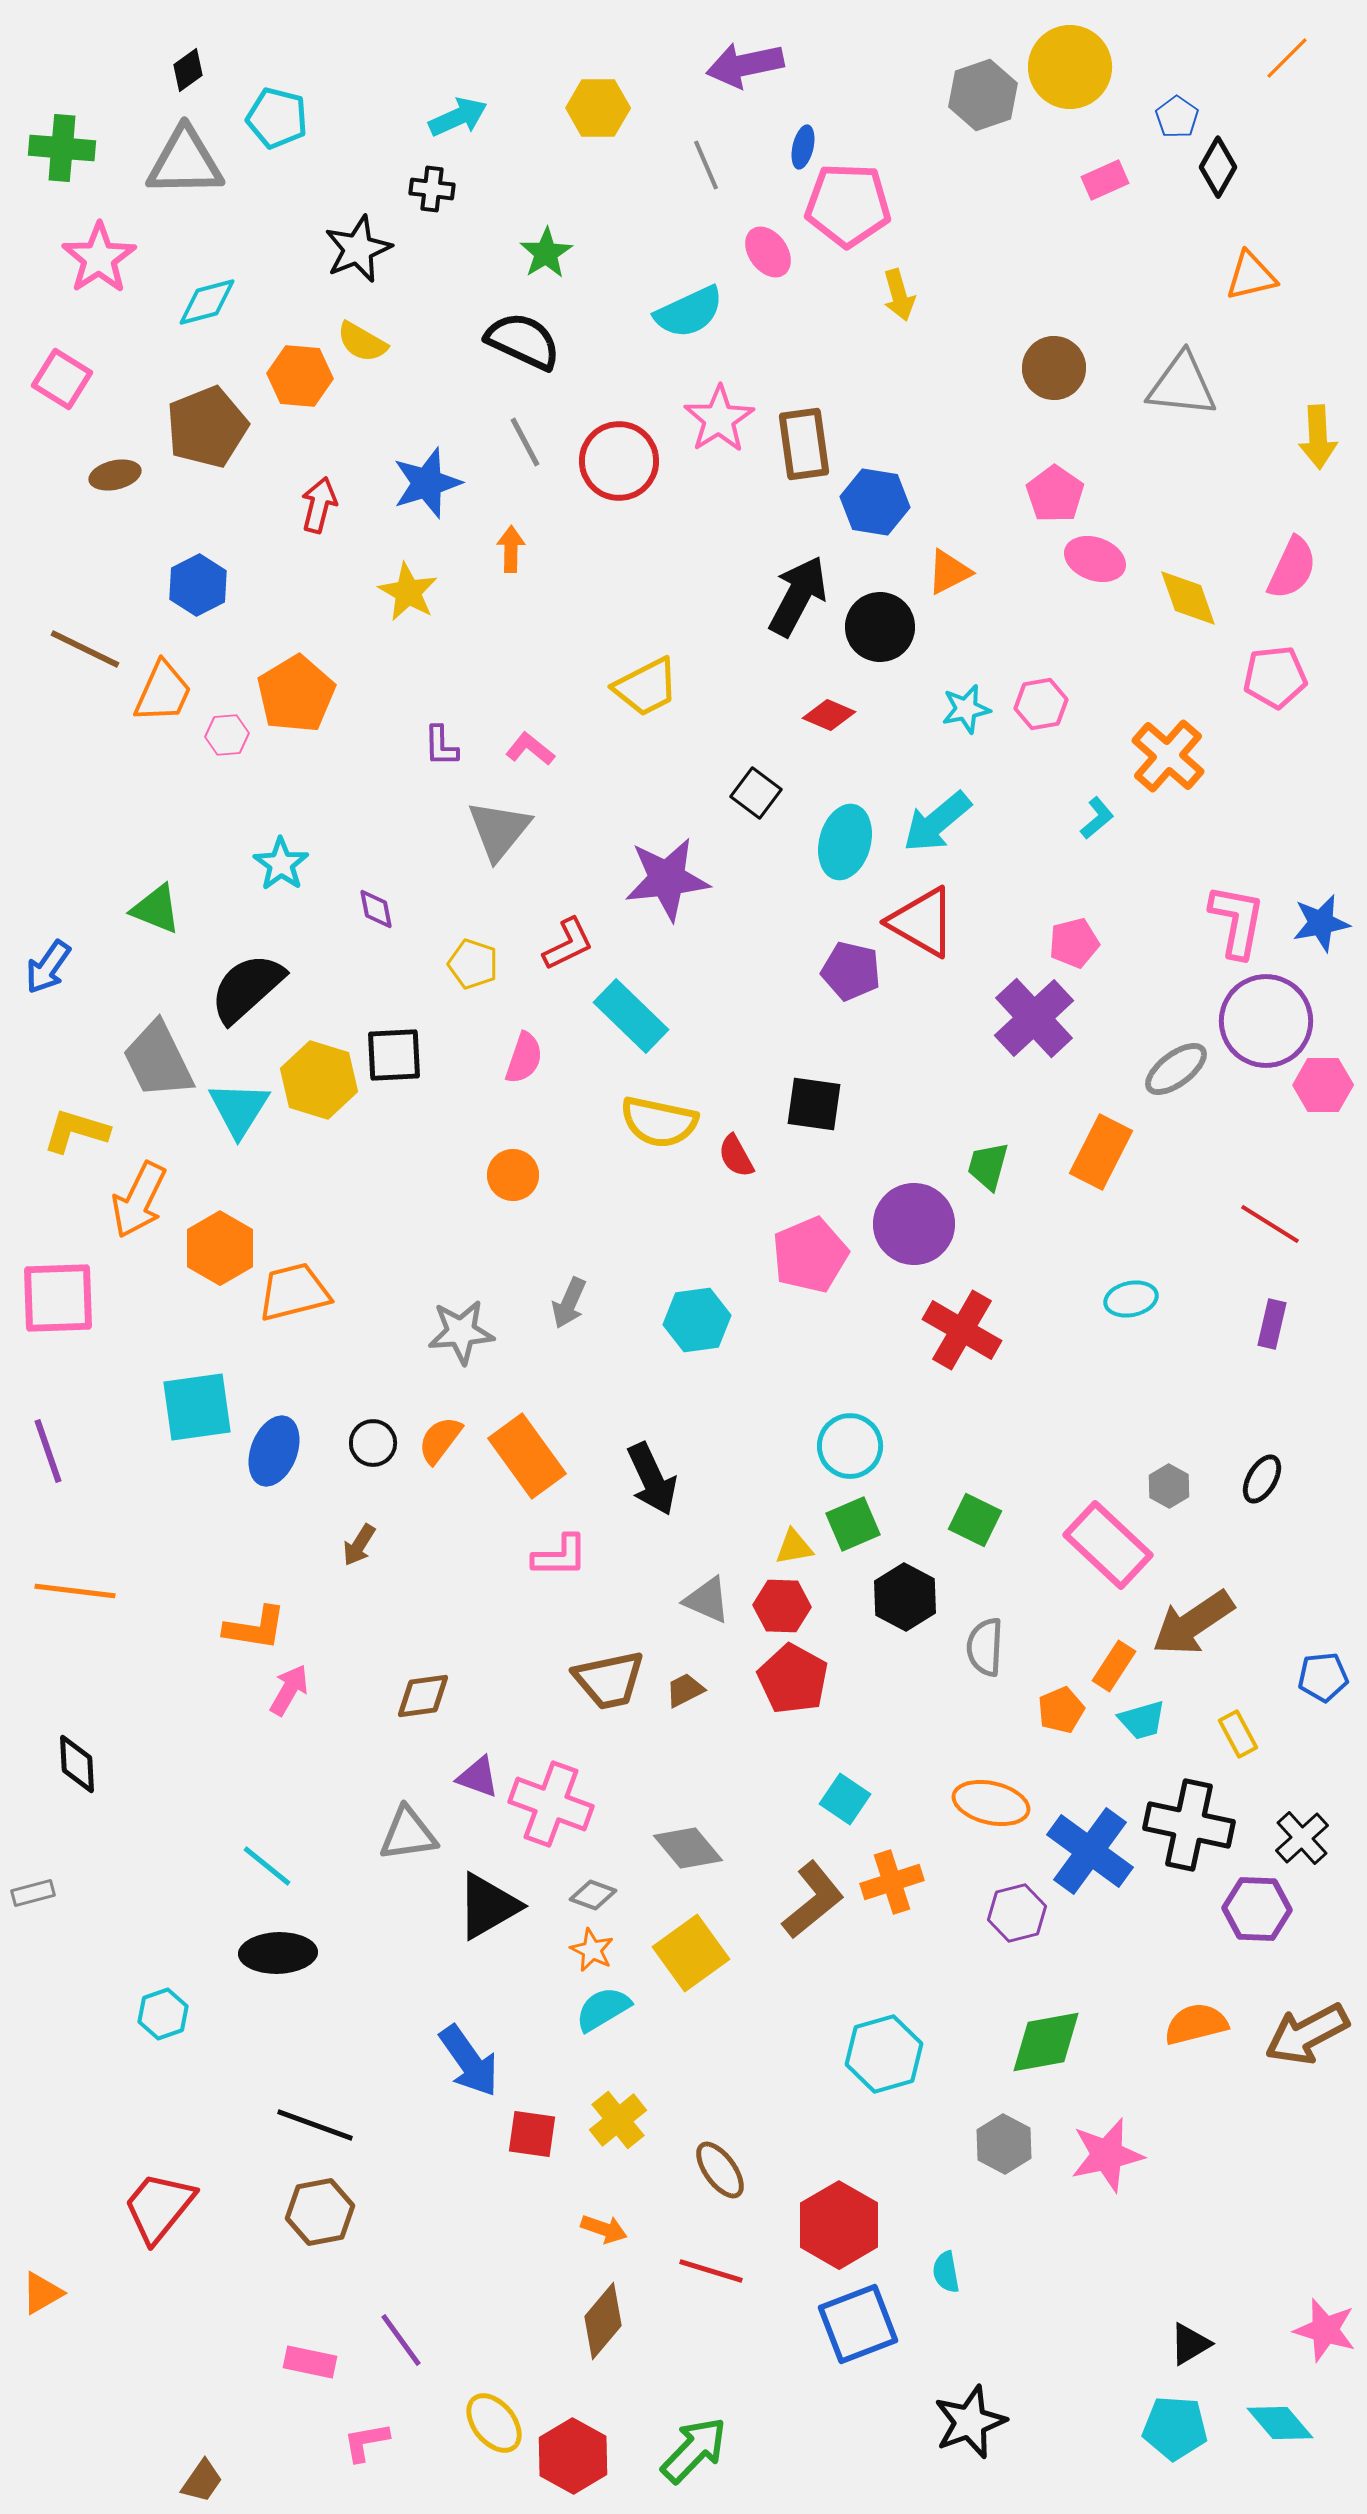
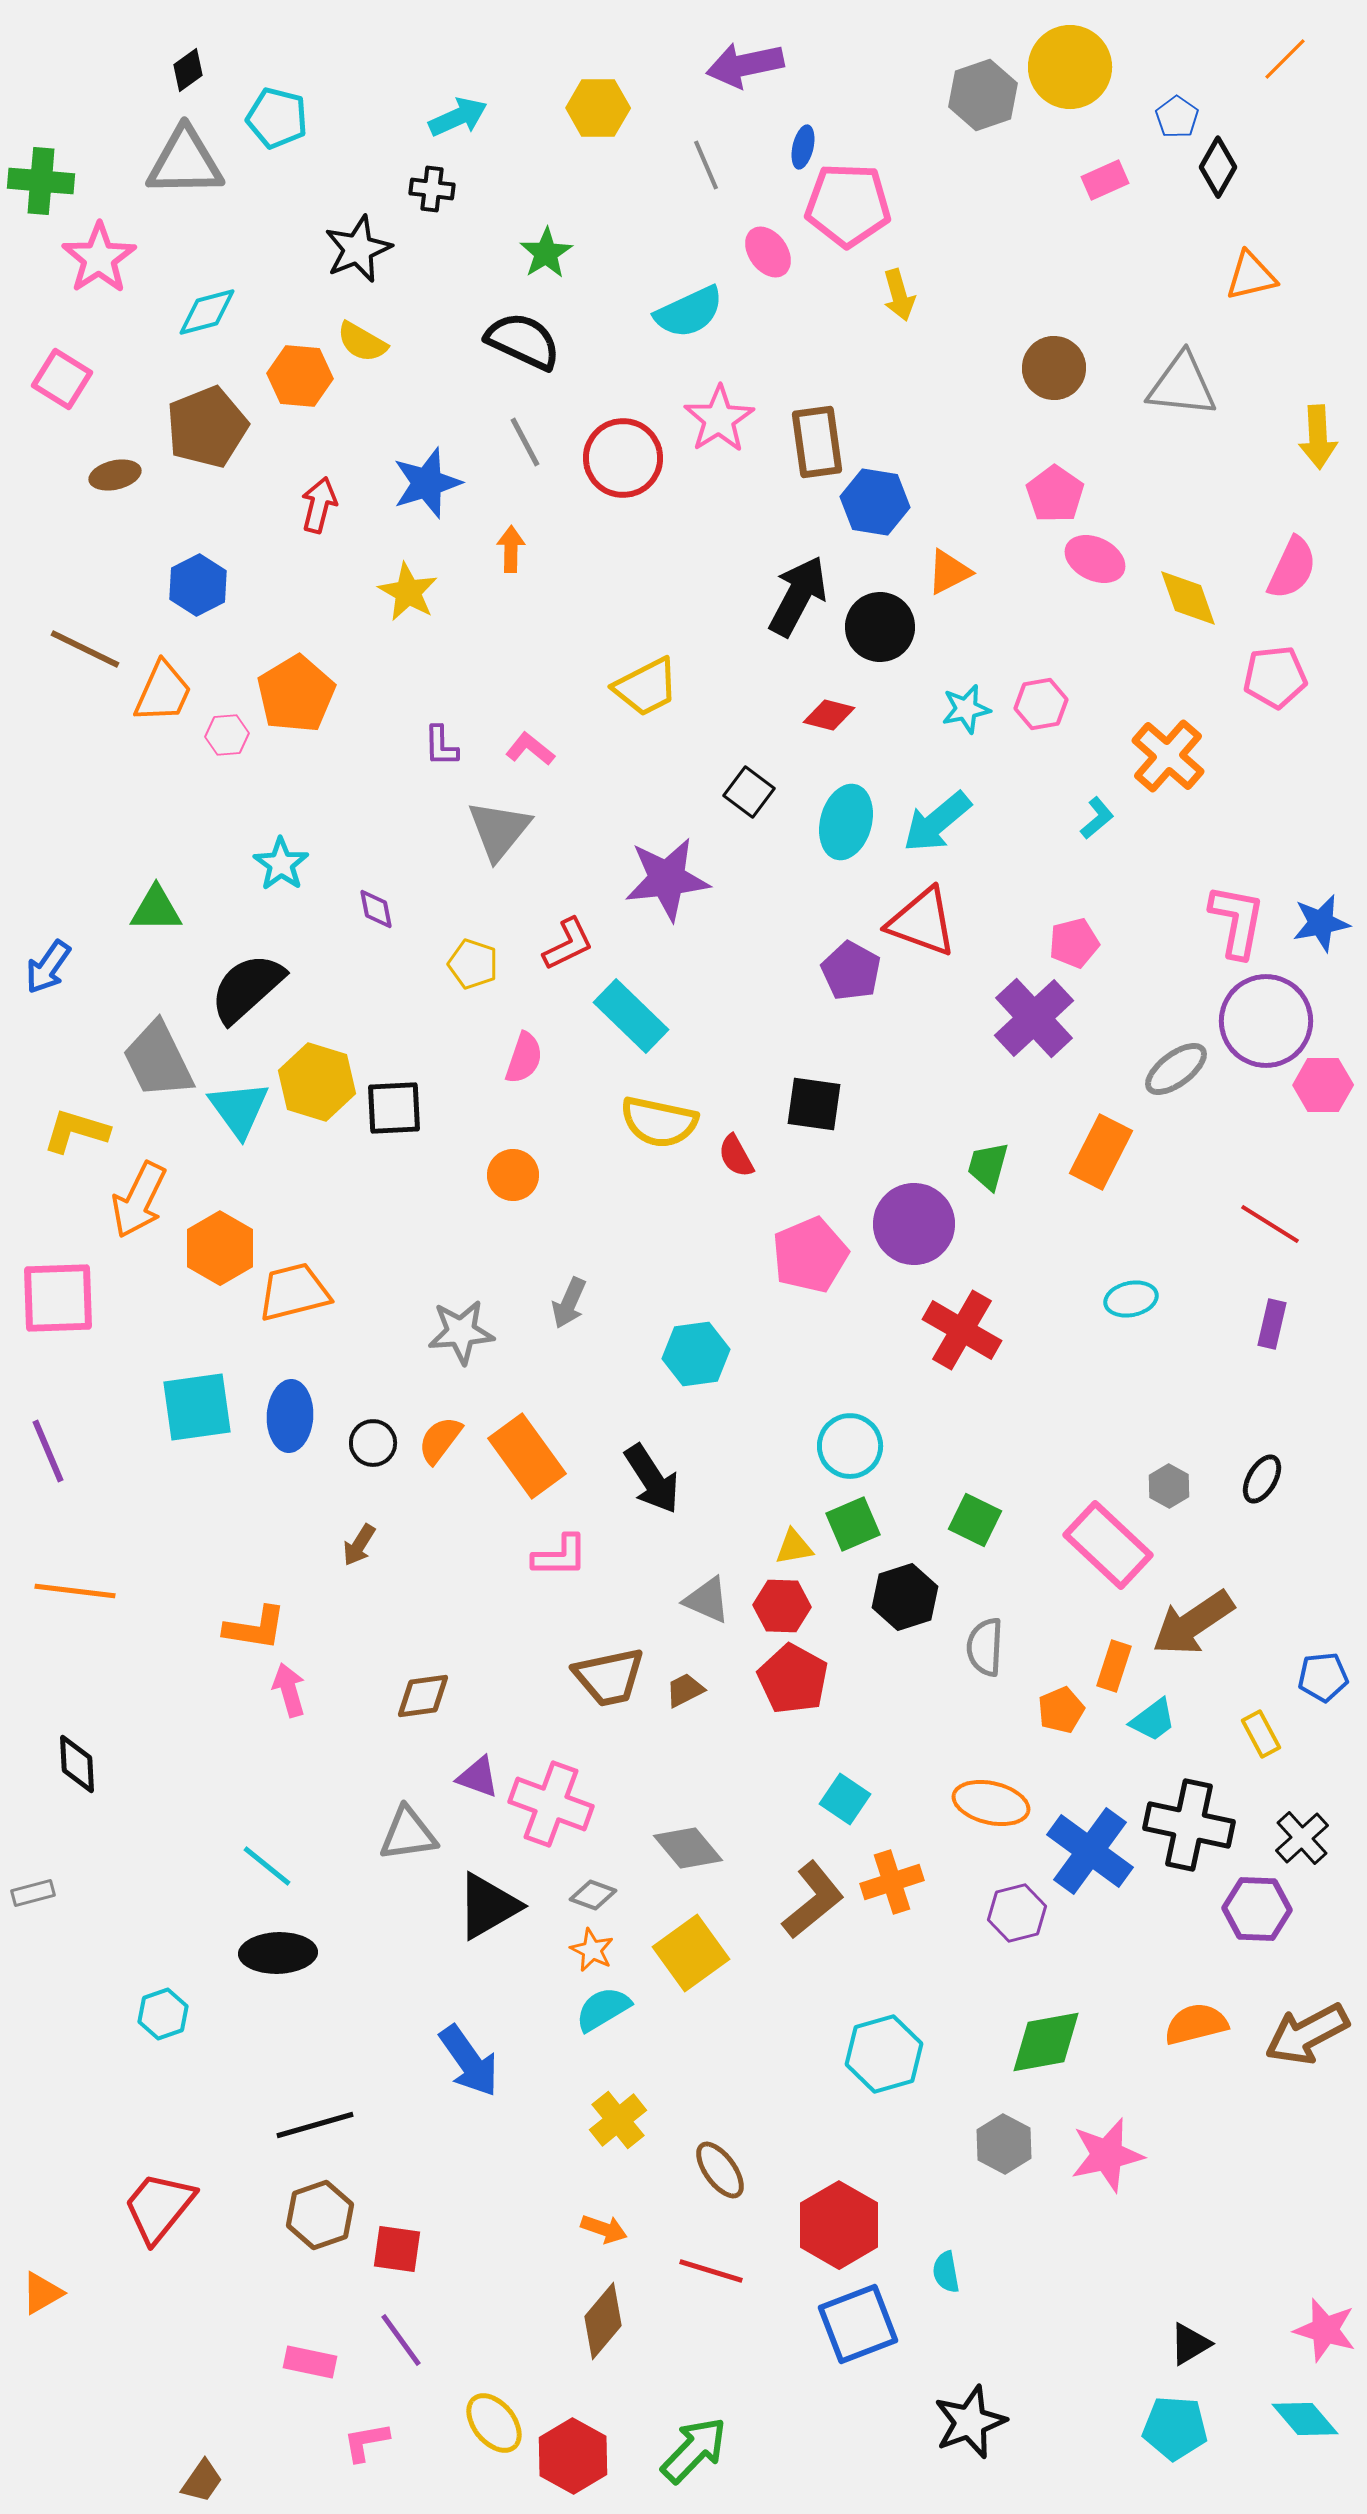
orange line at (1287, 58): moved 2 px left, 1 px down
green cross at (62, 148): moved 21 px left, 33 px down
cyan diamond at (207, 302): moved 10 px down
brown rectangle at (804, 444): moved 13 px right, 2 px up
red circle at (619, 461): moved 4 px right, 3 px up
pink ellipse at (1095, 559): rotated 6 degrees clockwise
red diamond at (829, 715): rotated 9 degrees counterclockwise
black square at (756, 793): moved 7 px left, 1 px up
cyan ellipse at (845, 842): moved 1 px right, 20 px up
green triangle at (156, 909): rotated 22 degrees counterclockwise
red triangle at (922, 922): rotated 10 degrees counterclockwise
purple pentagon at (851, 971): rotated 16 degrees clockwise
black square at (394, 1055): moved 53 px down
yellow hexagon at (319, 1080): moved 2 px left, 2 px down
cyan triangle at (239, 1109): rotated 8 degrees counterclockwise
cyan hexagon at (697, 1320): moved 1 px left, 34 px down
purple line at (48, 1451): rotated 4 degrees counterclockwise
blue ellipse at (274, 1451): moved 16 px right, 35 px up; rotated 18 degrees counterclockwise
black arrow at (652, 1479): rotated 8 degrees counterclockwise
black hexagon at (905, 1597): rotated 14 degrees clockwise
orange rectangle at (1114, 1666): rotated 15 degrees counterclockwise
brown trapezoid at (609, 1680): moved 3 px up
pink arrow at (289, 1690): rotated 46 degrees counterclockwise
cyan trapezoid at (1142, 1720): moved 11 px right; rotated 21 degrees counterclockwise
yellow rectangle at (1238, 1734): moved 23 px right
black line at (315, 2125): rotated 36 degrees counterclockwise
red square at (532, 2134): moved 135 px left, 115 px down
brown hexagon at (320, 2212): moved 3 px down; rotated 8 degrees counterclockwise
cyan diamond at (1280, 2423): moved 25 px right, 4 px up
